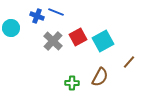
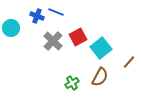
cyan square: moved 2 px left, 7 px down; rotated 10 degrees counterclockwise
green cross: rotated 32 degrees counterclockwise
